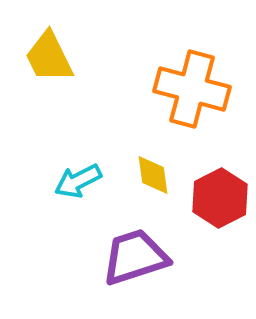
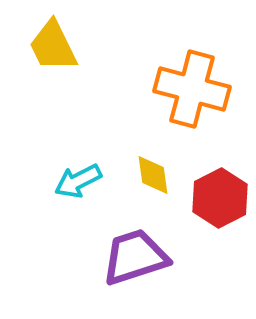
yellow trapezoid: moved 4 px right, 11 px up
